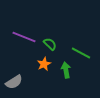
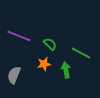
purple line: moved 5 px left, 1 px up
orange star: rotated 16 degrees clockwise
gray semicircle: moved 7 px up; rotated 144 degrees clockwise
